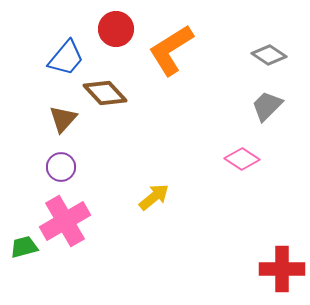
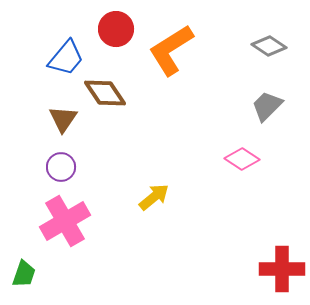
gray diamond: moved 9 px up
brown diamond: rotated 9 degrees clockwise
brown triangle: rotated 8 degrees counterclockwise
green trapezoid: moved 27 px down; rotated 124 degrees clockwise
